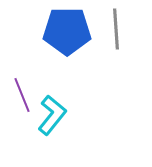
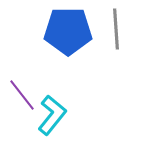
blue pentagon: moved 1 px right
purple line: rotated 16 degrees counterclockwise
